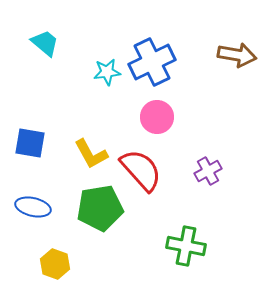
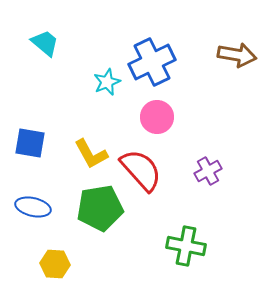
cyan star: moved 10 px down; rotated 16 degrees counterclockwise
yellow hexagon: rotated 16 degrees counterclockwise
